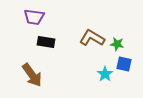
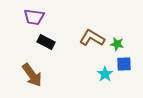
black rectangle: rotated 18 degrees clockwise
blue square: rotated 14 degrees counterclockwise
